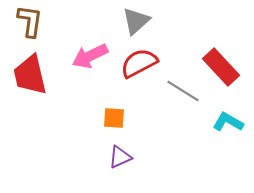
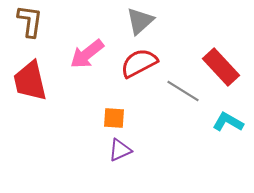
gray triangle: moved 4 px right
pink arrow: moved 3 px left, 2 px up; rotated 12 degrees counterclockwise
red trapezoid: moved 6 px down
purple triangle: moved 7 px up
